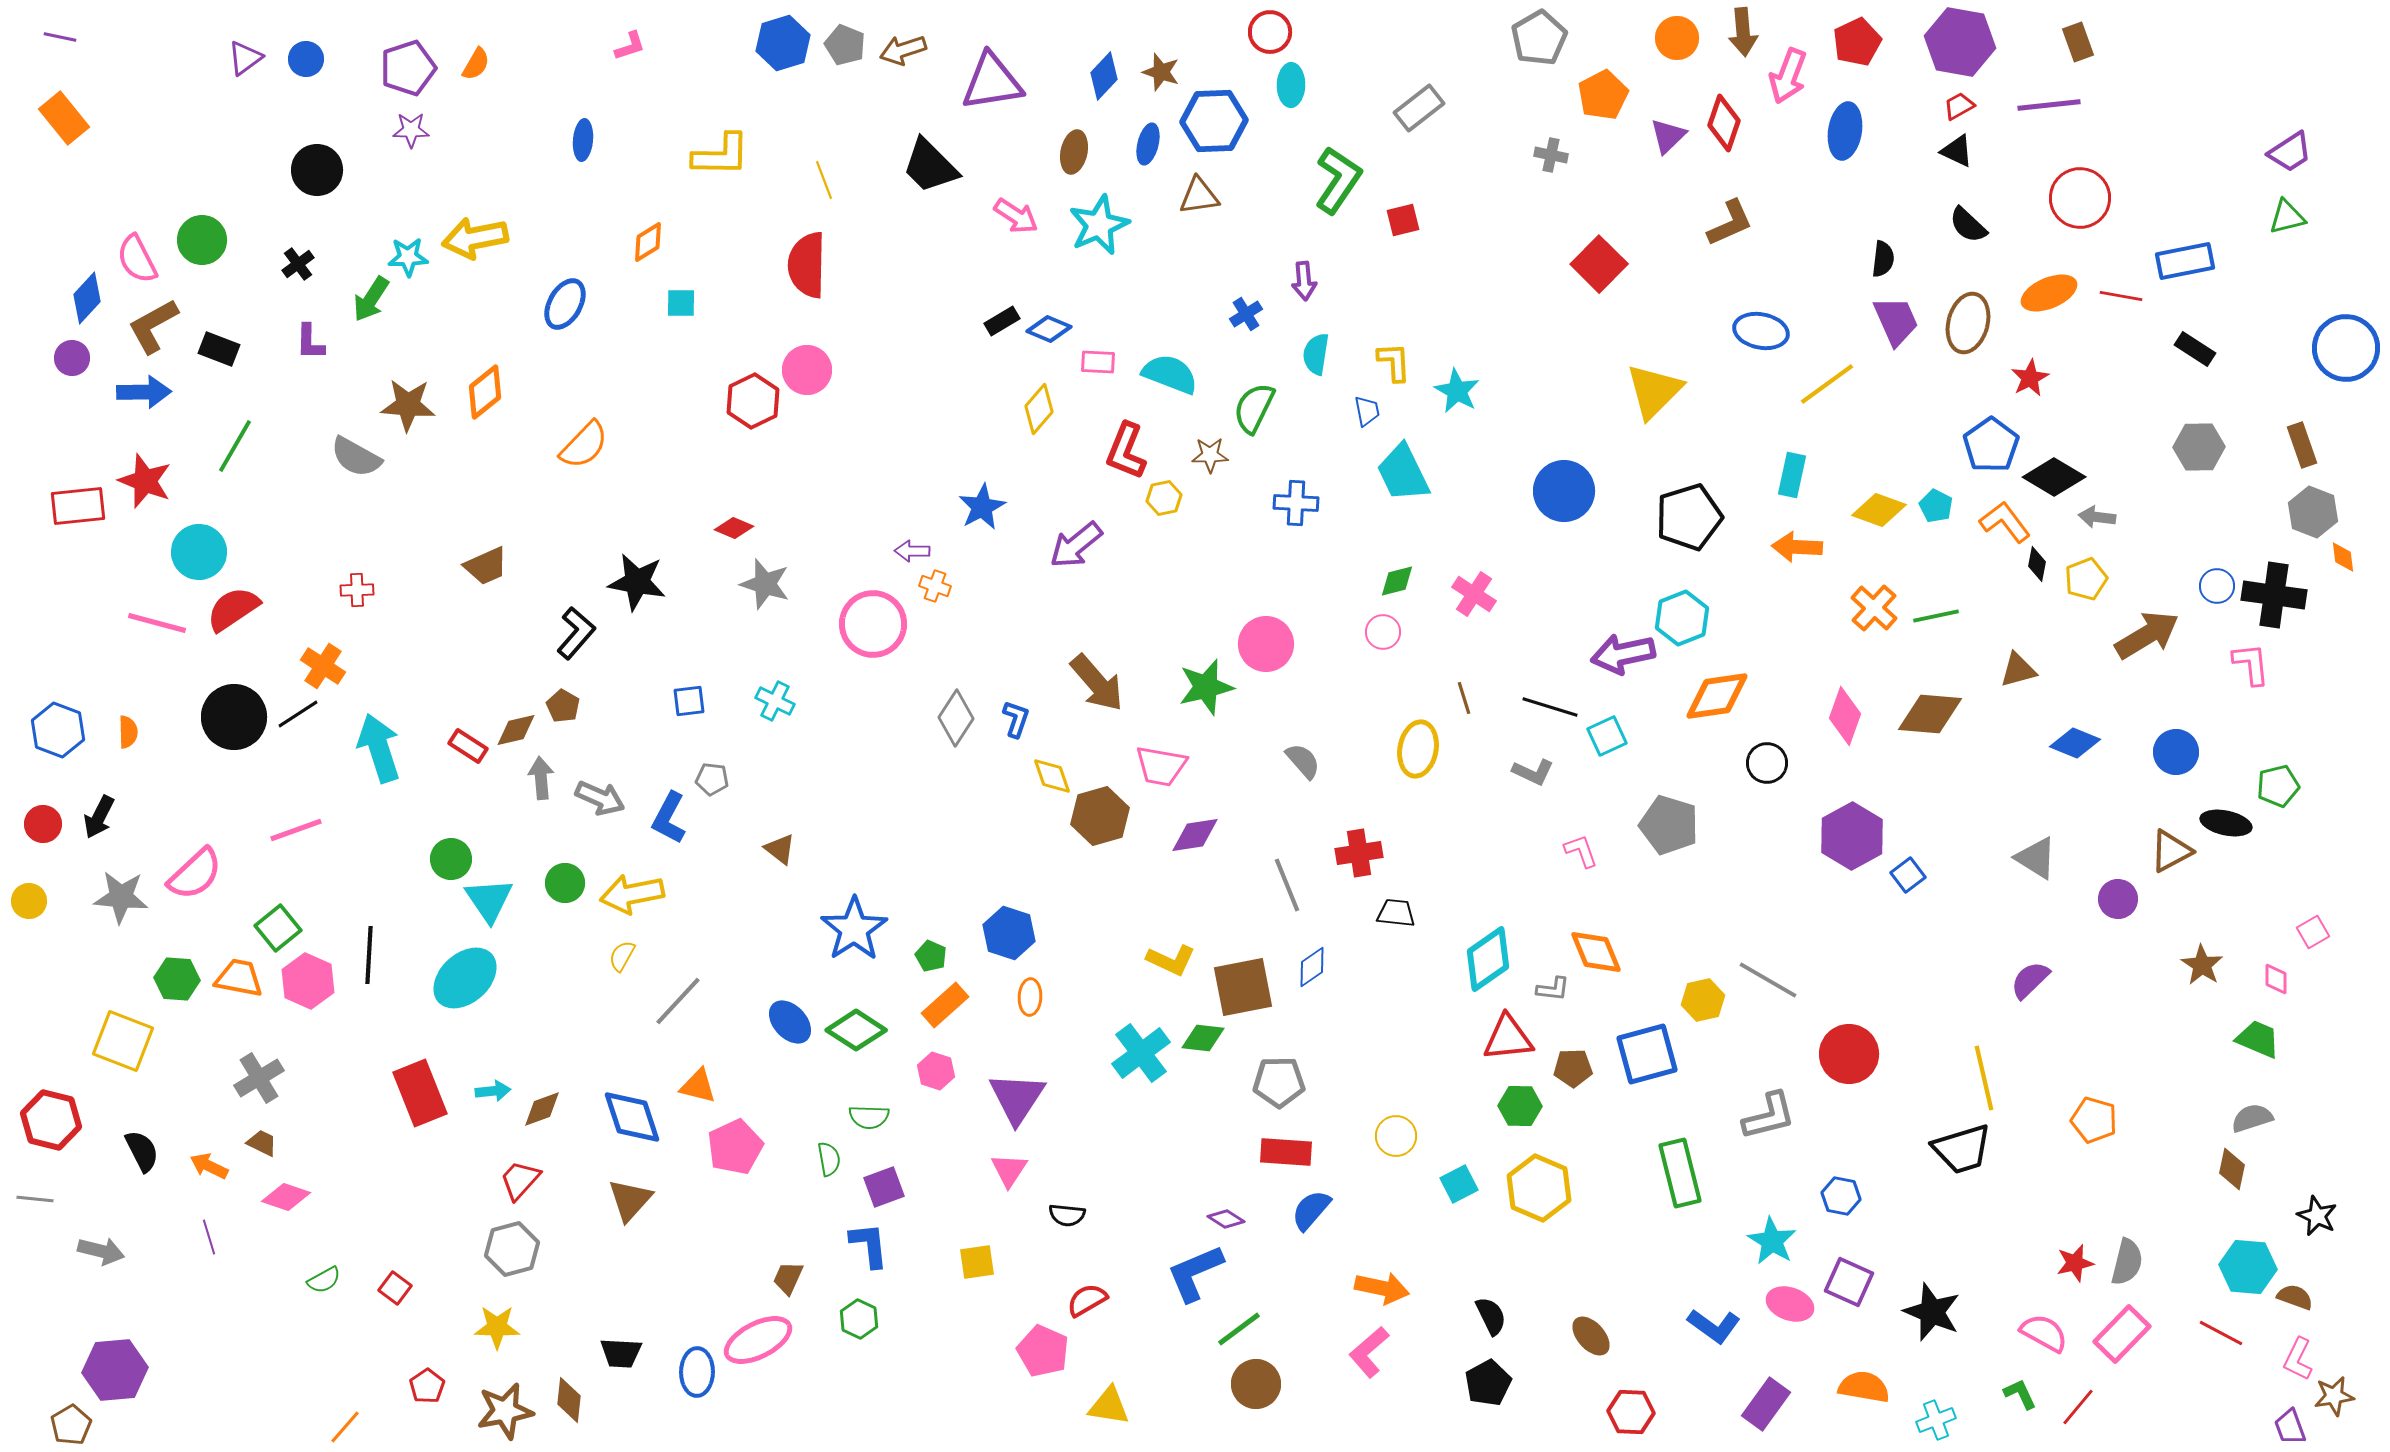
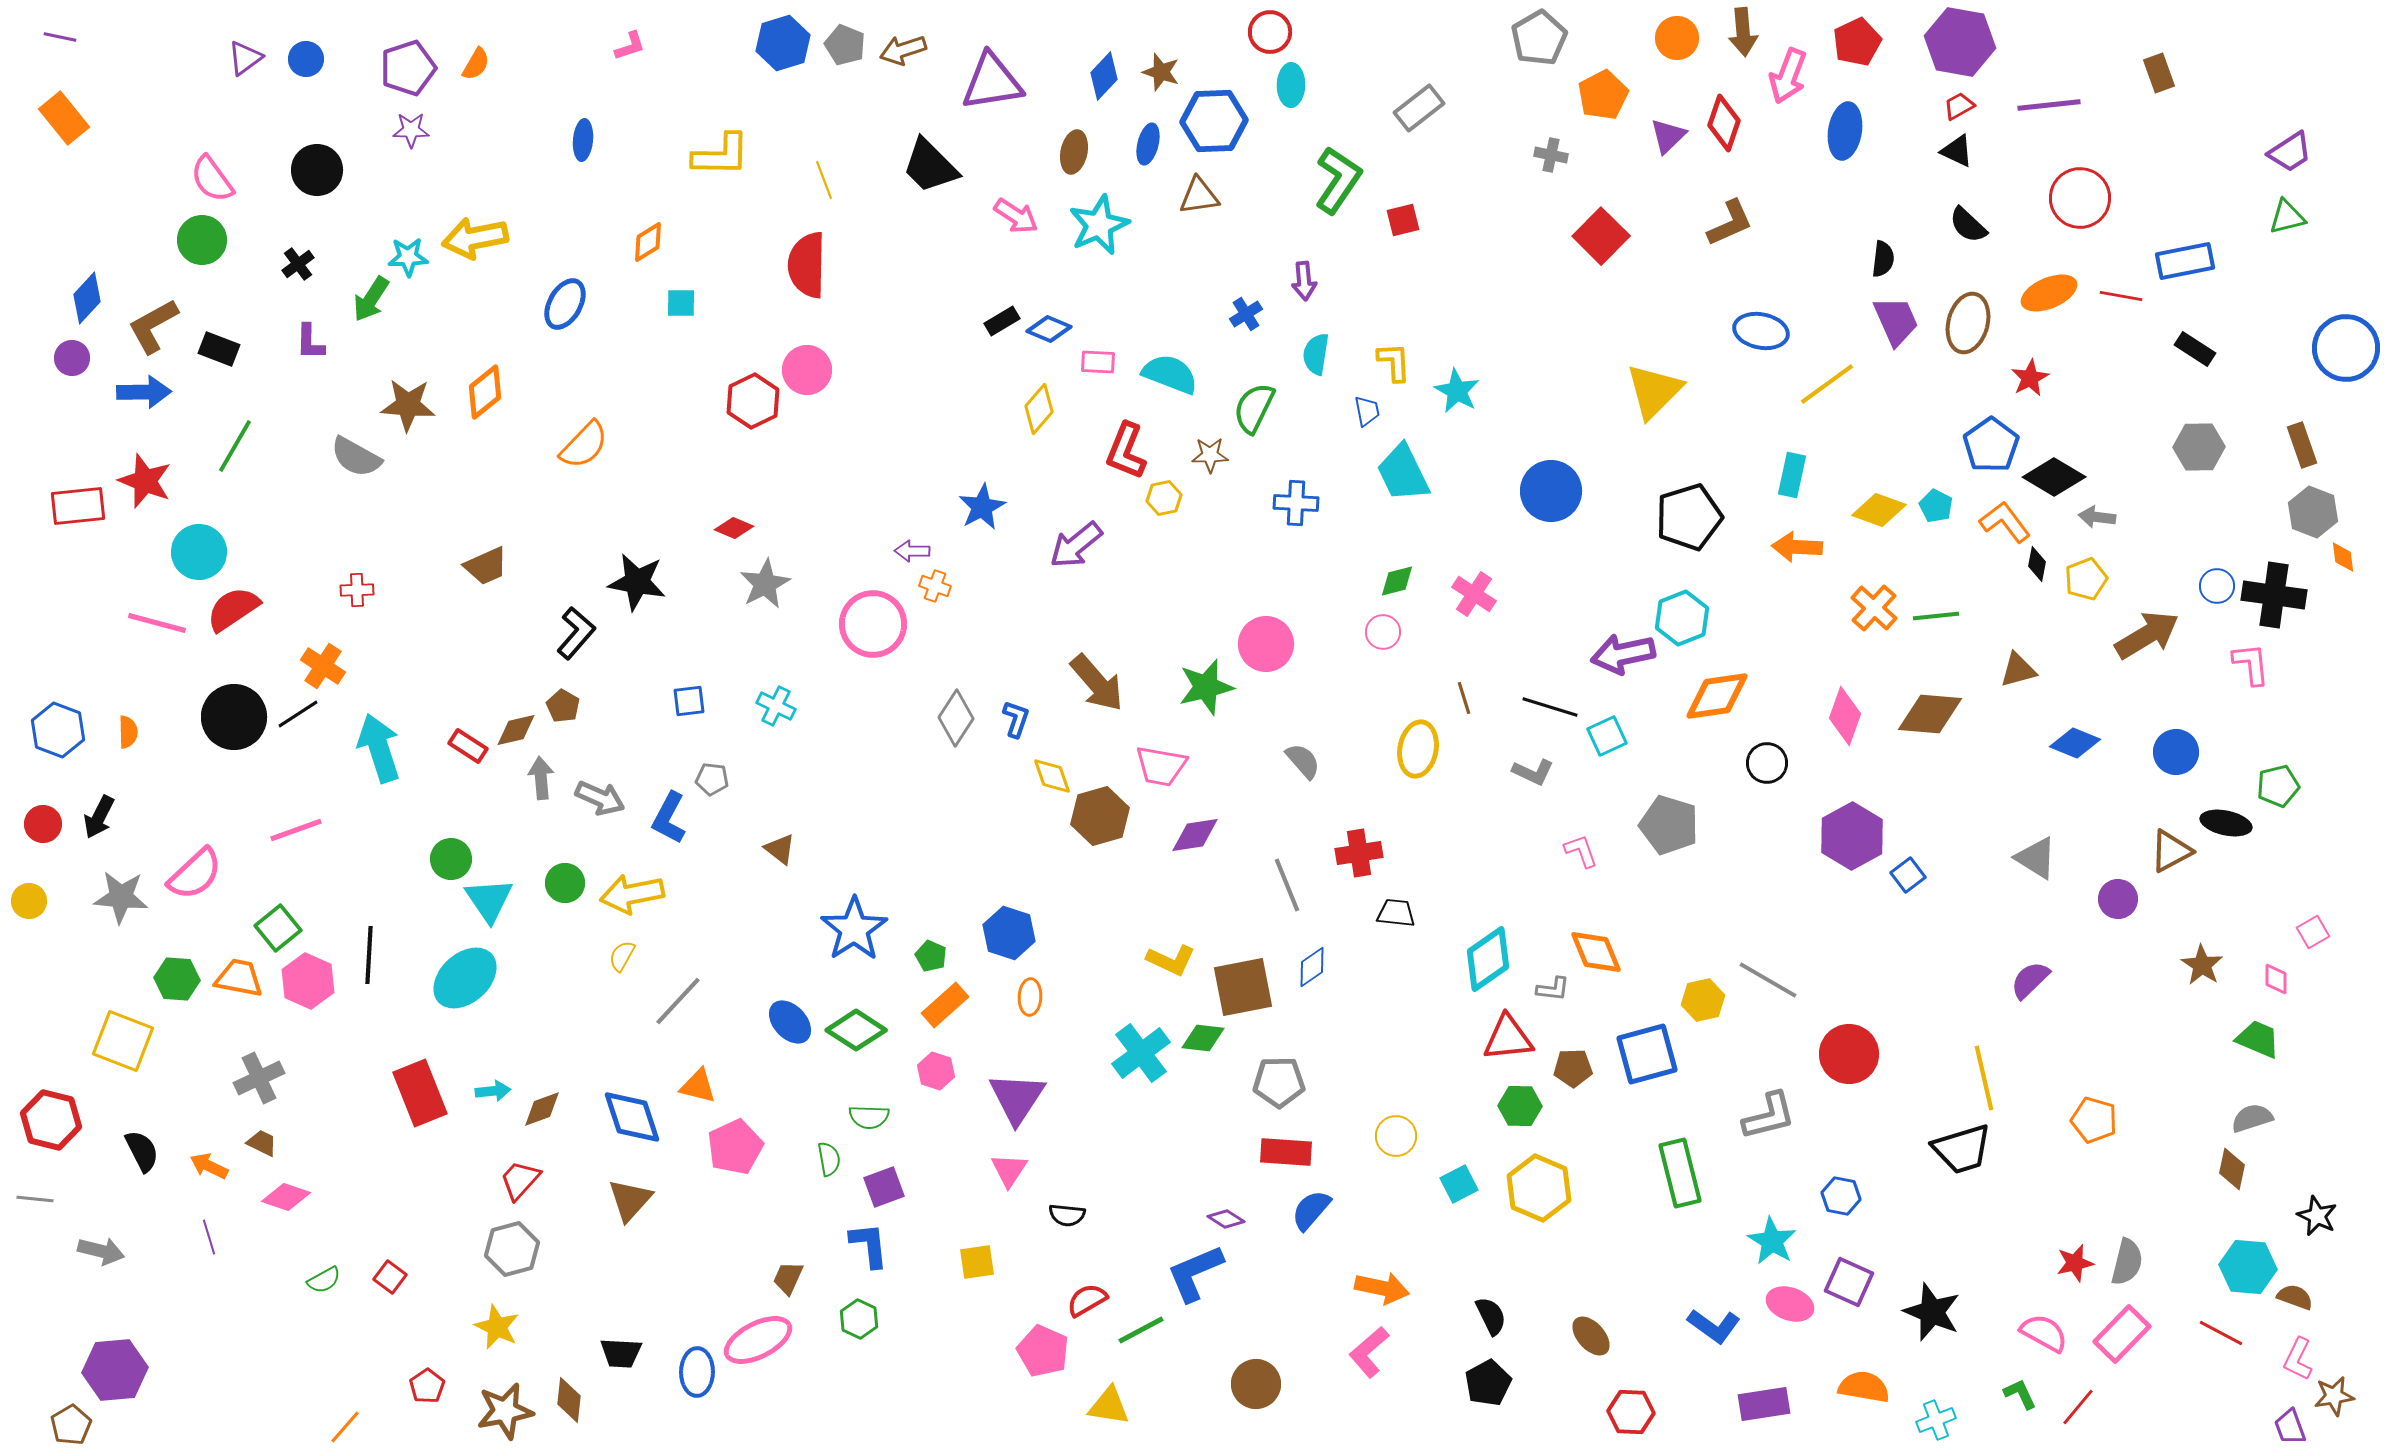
brown rectangle at (2078, 42): moved 81 px right, 31 px down
pink semicircle at (137, 259): moved 75 px right, 80 px up; rotated 9 degrees counterclockwise
red square at (1599, 264): moved 2 px right, 28 px up
blue circle at (1564, 491): moved 13 px left
gray star at (765, 584): rotated 27 degrees clockwise
green line at (1936, 616): rotated 6 degrees clockwise
cyan cross at (775, 701): moved 1 px right, 5 px down
gray cross at (259, 1078): rotated 6 degrees clockwise
red square at (395, 1288): moved 5 px left, 11 px up
yellow star at (497, 1327): rotated 24 degrees clockwise
green line at (1239, 1329): moved 98 px left, 1 px down; rotated 9 degrees clockwise
purple rectangle at (1766, 1404): moved 2 px left; rotated 45 degrees clockwise
